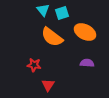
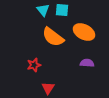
cyan square: moved 3 px up; rotated 24 degrees clockwise
orange ellipse: moved 1 px left
orange semicircle: moved 1 px right
red star: rotated 24 degrees counterclockwise
red triangle: moved 3 px down
